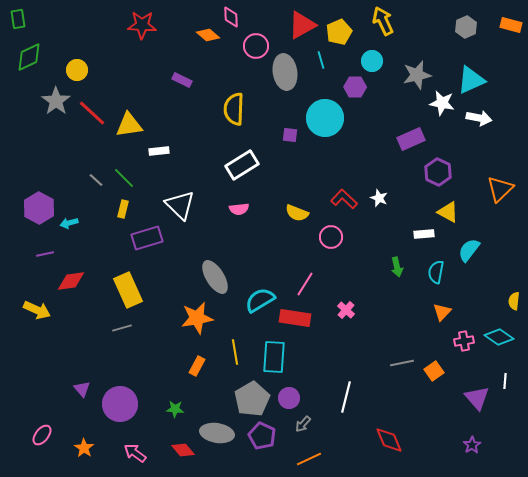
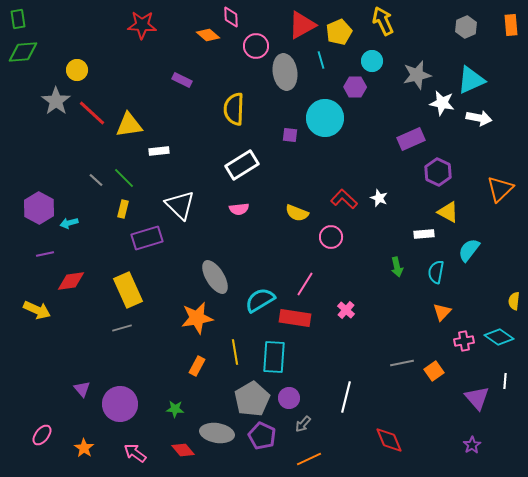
orange rectangle at (511, 25): rotated 70 degrees clockwise
green diamond at (29, 57): moved 6 px left, 5 px up; rotated 20 degrees clockwise
